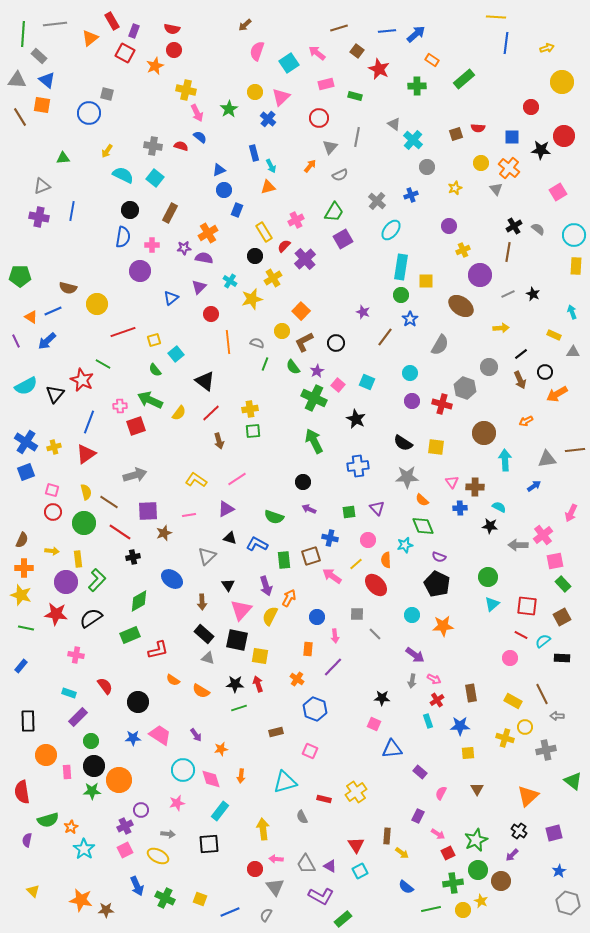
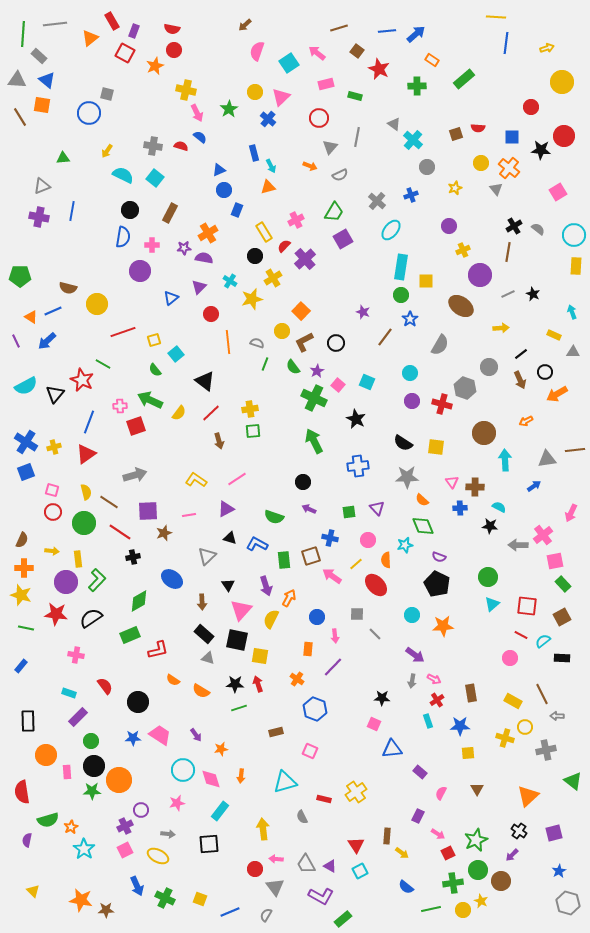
orange arrow at (310, 166): rotated 72 degrees clockwise
yellow semicircle at (270, 616): moved 1 px right, 3 px down
